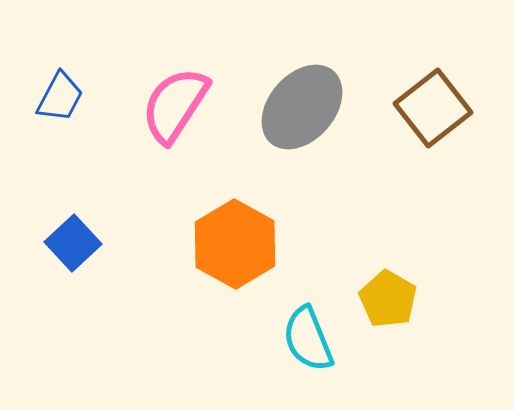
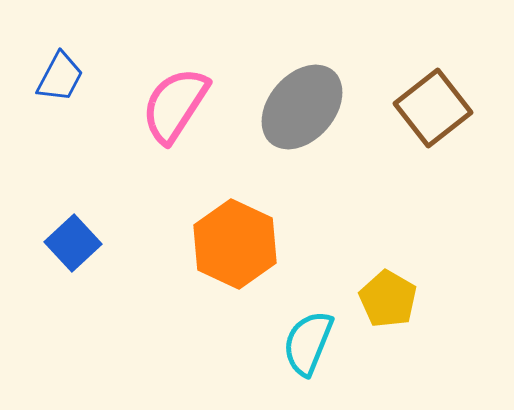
blue trapezoid: moved 20 px up
orange hexagon: rotated 4 degrees counterclockwise
cyan semicircle: moved 4 px down; rotated 44 degrees clockwise
